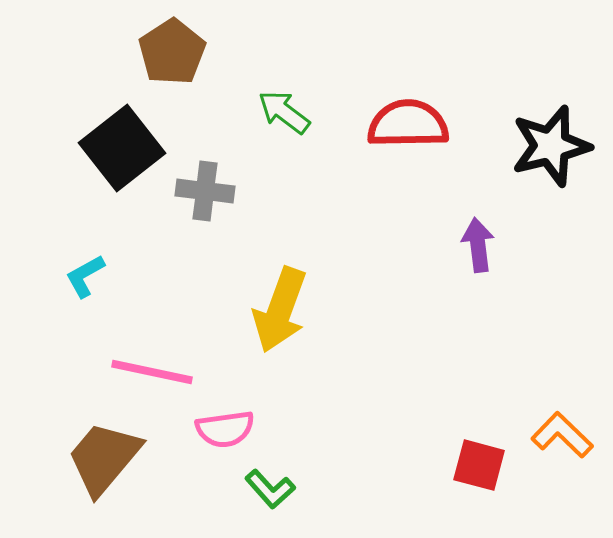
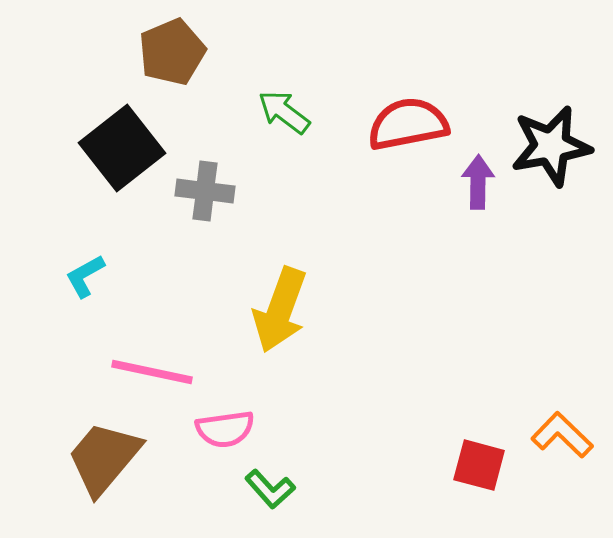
brown pentagon: rotated 10 degrees clockwise
red semicircle: rotated 10 degrees counterclockwise
black star: rotated 4 degrees clockwise
purple arrow: moved 63 px up; rotated 8 degrees clockwise
